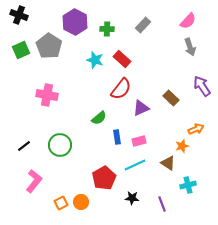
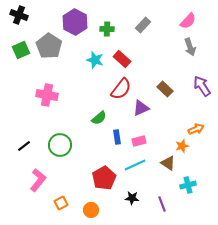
brown rectangle: moved 6 px left, 9 px up
pink L-shape: moved 4 px right, 1 px up
orange circle: moved 10 px right, 8 px down
